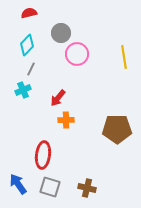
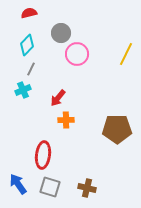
yellow line: moved 2 px right, 3 px up; rotated 35 degrees clockwise
